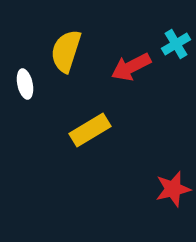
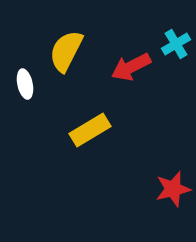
yellow semicircle: rotated 9 degrees clockwise
